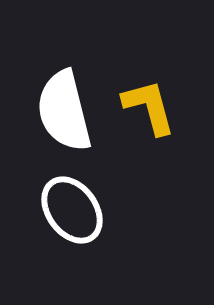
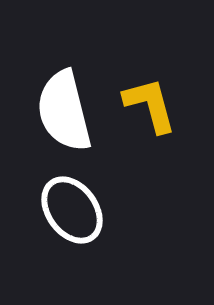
yellow L-shape: moved 1 px right, 2 px up
